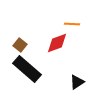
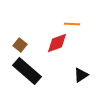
black rectangle: moved 2 px down
black triangle: moved 4 px right, 7 px up
